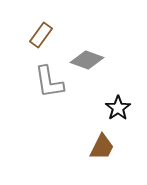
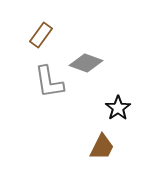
gray diamond: moved 1 px left, 3 px down
